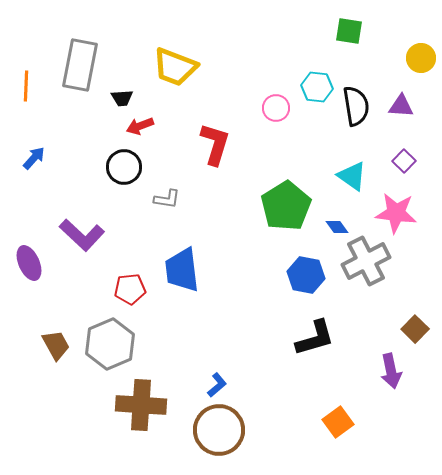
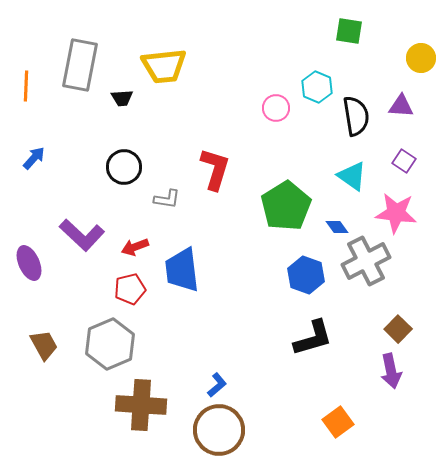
yellow trapezoid: moved 11 px left, 1 px up; rotated 27 degrees counterclockwise
cyan hexagon: rotated 16 degrees clockwise
black semicircle: moved 10 px down
red arrow: moved 5 px left, 121 px down
red L-shape: moved 25 px down
purple square: rotated 10 degrees counterclockwise
blue hexagon: rotated 9 degrees clockwise
red pentagon: rotated 8 degrees counterclockwise
brown square: moved 17 px left
black L-shape: moved 2 px left
brown trapezoid: moved 12 px left
